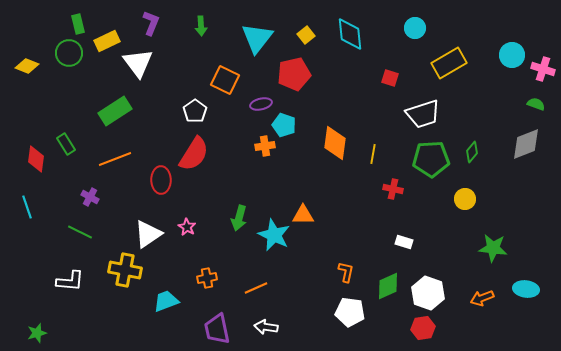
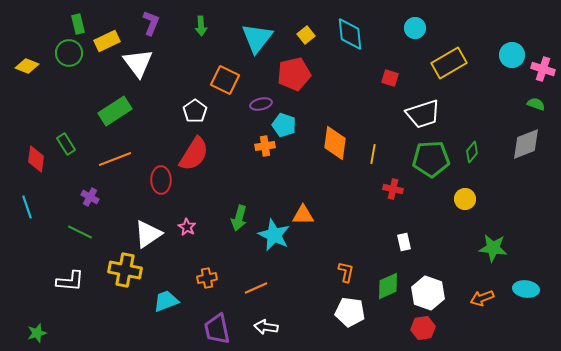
white rectangle at (404, 242): rotated 60 degrees clockwise
